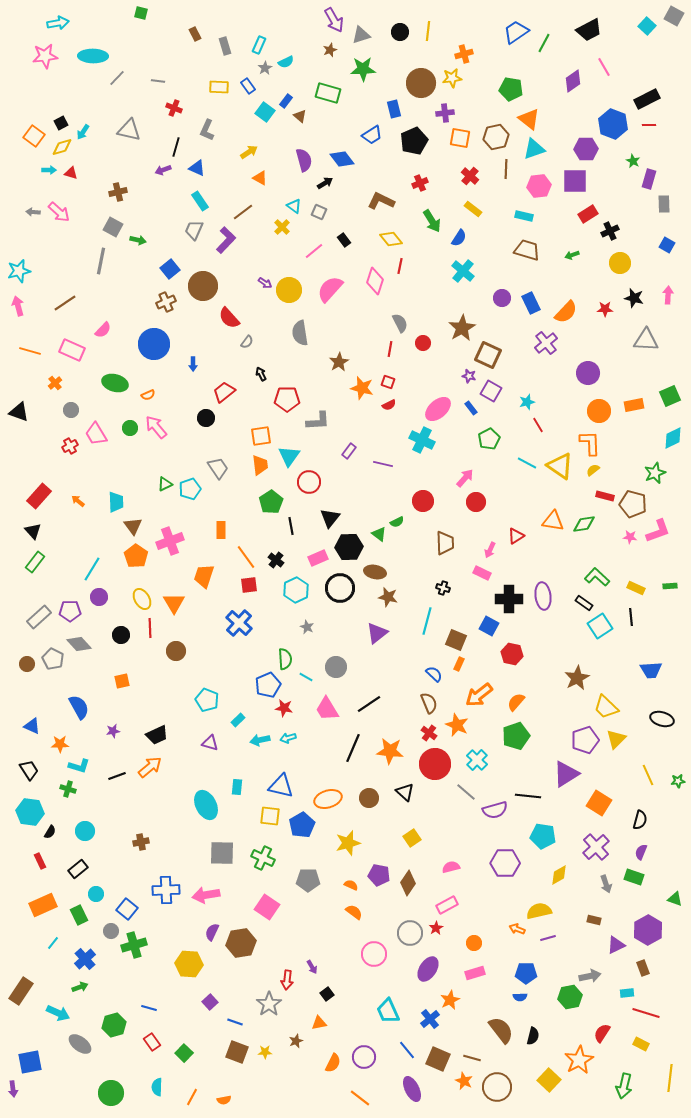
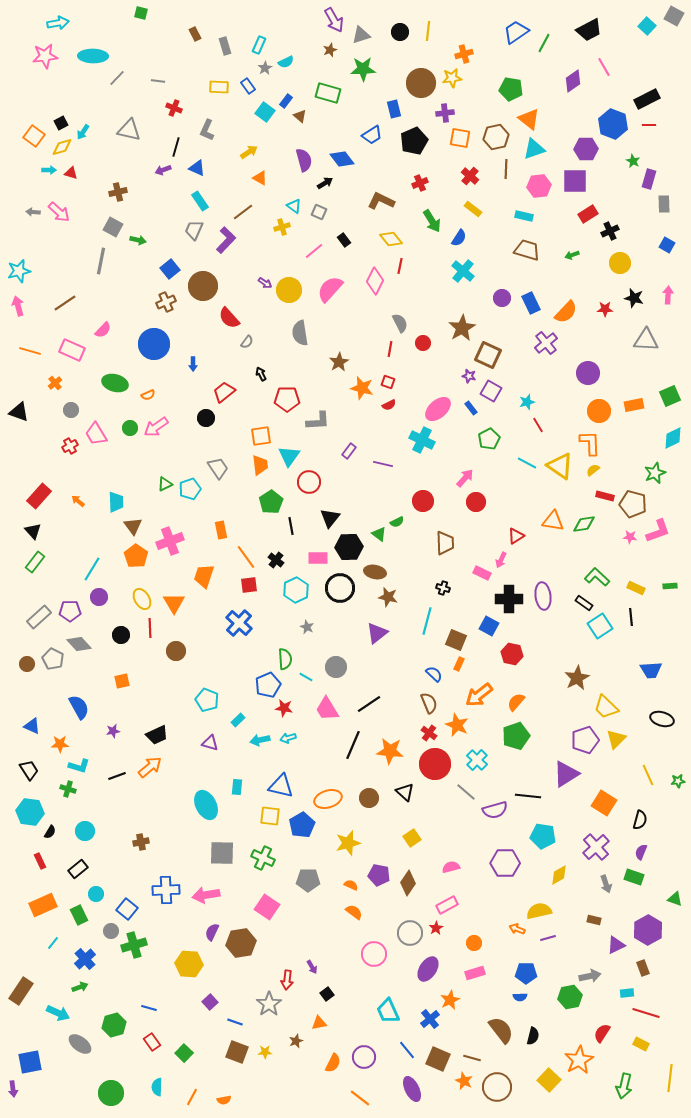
yellow cross at (282, 227): rotated 28 degrees clockwise
pink diamond at (375, 281): rotated 8 degrees clockwise
pink arrow at (156, 427): rotated 85 degrees counterclockwise
orange rectangle at (221, 530): rotated 12 degrees counterclockwise
pink arrow at (490, 550): moved 11 px right, 10 px down
pink rectangle at (318, 558): rotated 24 degrees clockwise
black line at (353, 748): moved 3 px up
orange square at (599, 803): moved 5 px right
